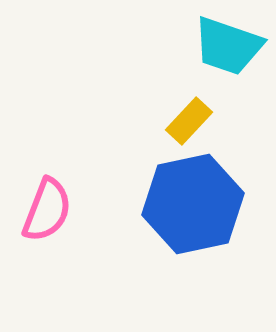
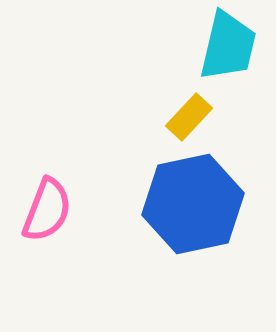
cyan trapezoid: rotated 96 degrees counterclockwise
yellow rectangle: moved 4 px up
